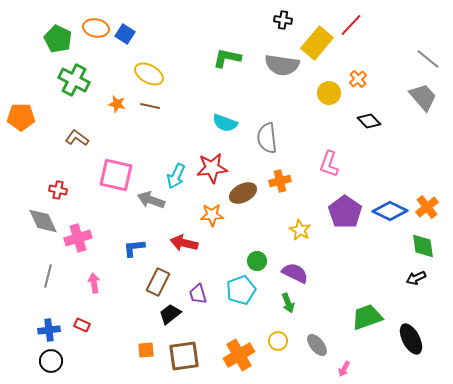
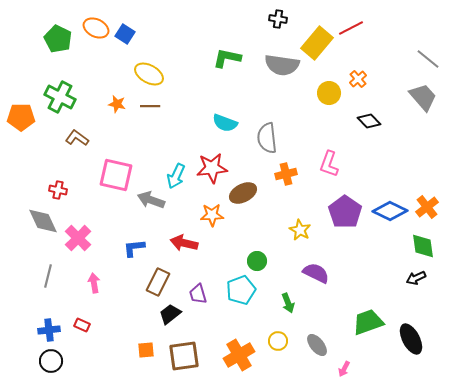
black cross at (283, 20): moved 5 px left, 1 px up
red line at (351, 25): moved 3 px down; rotated 20 degrees clockwise
orange ellipse at (96, 28): rotated 15 degrees clockwise
green cross at (74, 80): moved 14 px left, 17 px down
brown line at (150, 106): rotated 12 degrees counterclockwise
orange cross at (280, 181): moved 6 px right, 7 px up
pink cross at (78, 238): rotated 28 degrees counterclockwise
purple semicircle at (295, 273): moved 21 px right
green trapezoid at (367, 317): moved 1 px right, 5 px down
